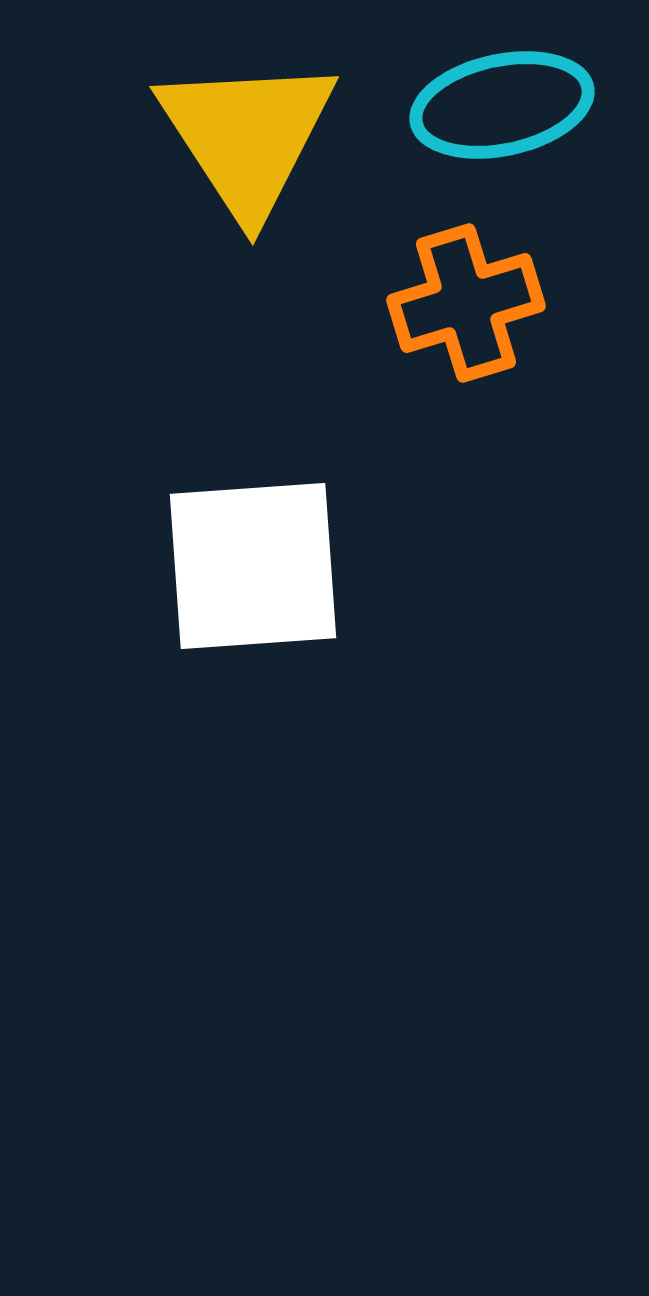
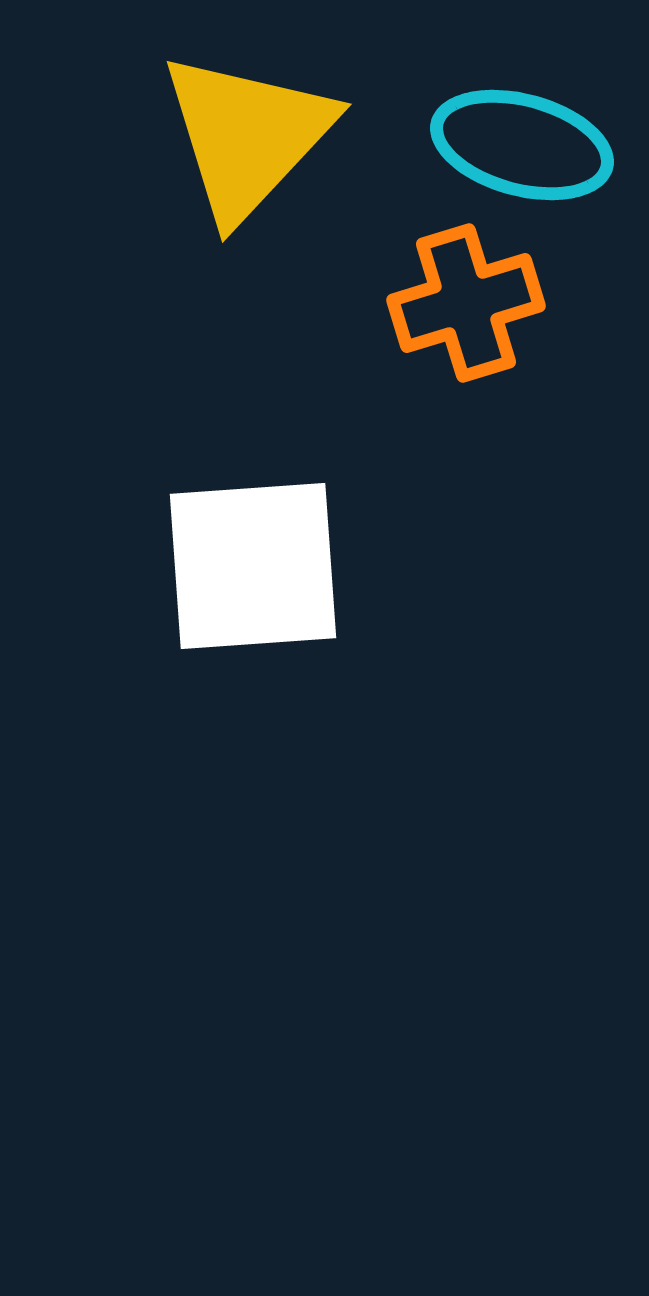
cyan ellipse: moved 20 px right, 40 px down; rotated 27 degrees clockwise
yellow triangle: rotated 16 degrees clockwise
